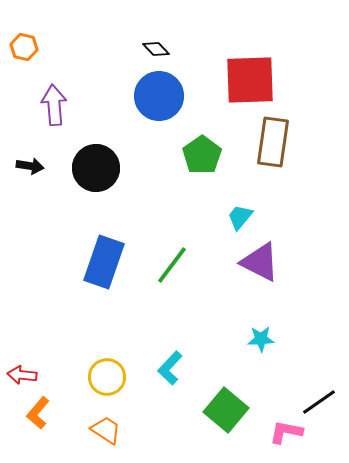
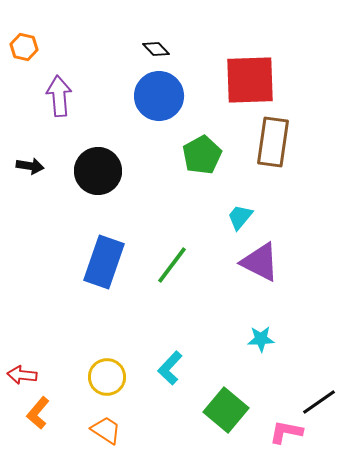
purple arrow: moved 5 px right, 9 px up
green pentagon: rotated 6 degrees clockwise
black circle: moved 2 px right, 3 px down
